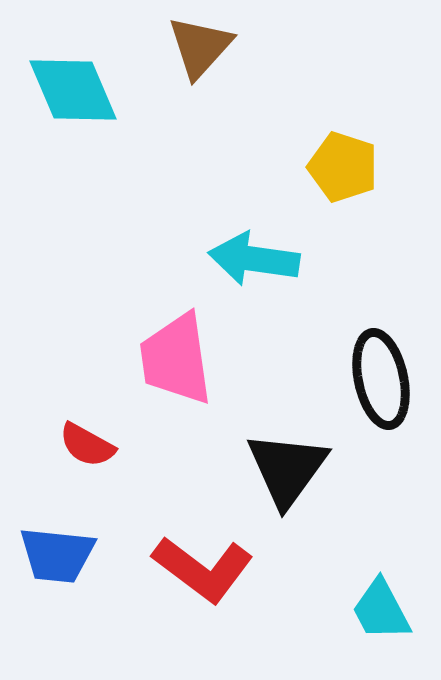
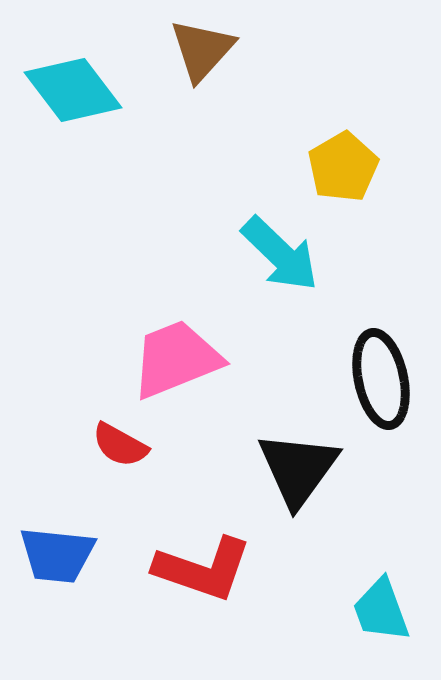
brown triangle: moved 2 px right, 3 px down
cyan diamond: rotated 14 degrees counterclockwise
yellow pentagon: rotated 24 degrees clockwise
cyan arrow: moved 26 px right, 5 px up; rotated 144 degrees counterclockwise
pink trapezoid: rotated 76 degrees clockwise
red semicircle: moved 33 px right
black triangle: moved 11 px right
red L-shape: rotated 18 degrees counterclockwise
cyan trapezoid: rotated 8 degrees clockwise
